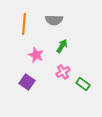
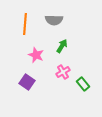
orange line: moved 1 px right
green rectangle: rotated 16 degrees clockwise
